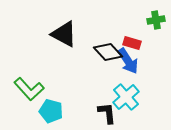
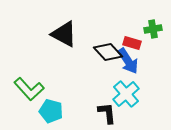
green cross: moved 3 px left, 9 px down
cyan cross: moved 3 px up
